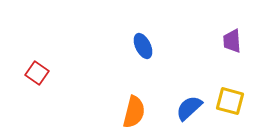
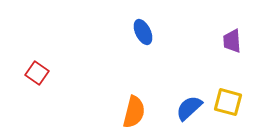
blue ellipse: moved 14 px up
yellow square: moved 2 px left, 1 px down
